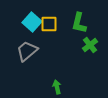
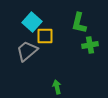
yellow square: moved 4 px left, 12 px down
green cross: rotated 28 degrees clockwise
